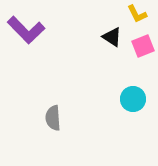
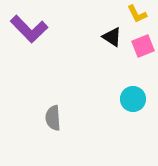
purple L-shape: moved 3 px right, 1 px up
